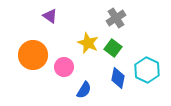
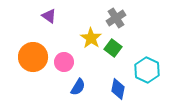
purple triangle: moved 1 px left
yellow star: moved 3 px right, 5 px up; rotated 10 degrees clockwise
orange circle: moved 2 px down
pink circle: moved 5 px up
blue diamond: moved 11 px down
blue semicircle: moved 6 px left, 3 px up
